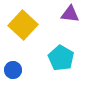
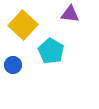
cyan pentagon: moved 10 px left, 7 px up
blue circle: moved 5 px up
